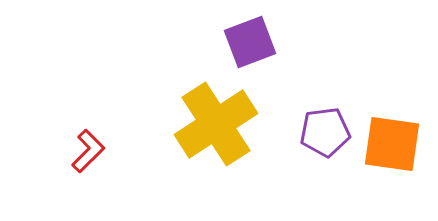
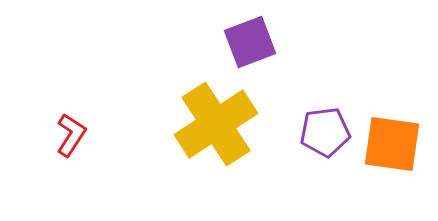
red L-shape: moved 17 px left, 16 px up; rotated 12 degrees counterclockwise
